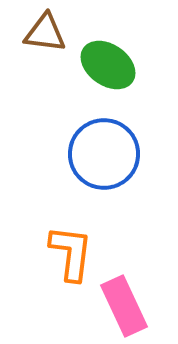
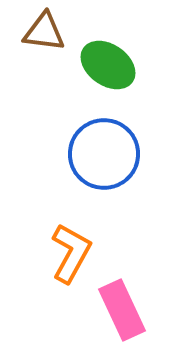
brown triangle: moved 1 px left, 1 px up
orange L-shape: rotated 22 degrees clockwise
pink rectangle: moved 2 px left, 4 px down
